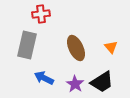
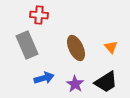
red cross: moved 2 px left, 1 px down; rotated 12 degrees clockwise
gray rectangle: rotated 36 degrees counterclockwise
blue arrow: rotated 138 degrees clockwise
black trapezoid: moved 4 px right
